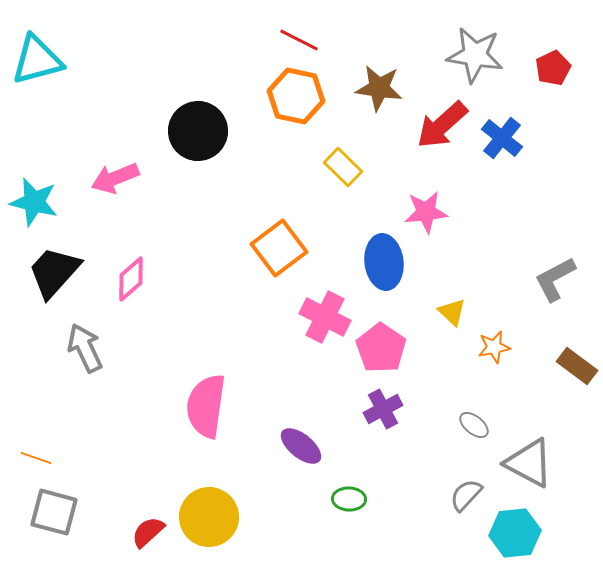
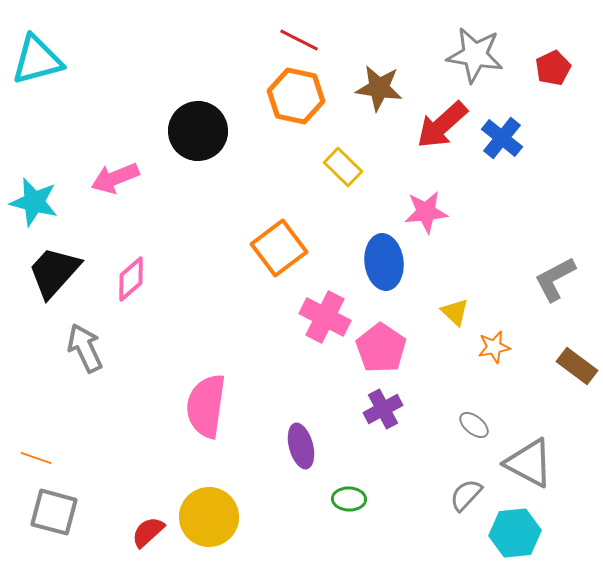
yellow triangle: moved 3 px right
purple ellipse: rotated 36 degrees clockwise
